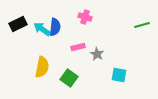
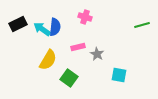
yellow semicircle: moved 6 px right, 7 px up; rotated 20 degrees clockwise
